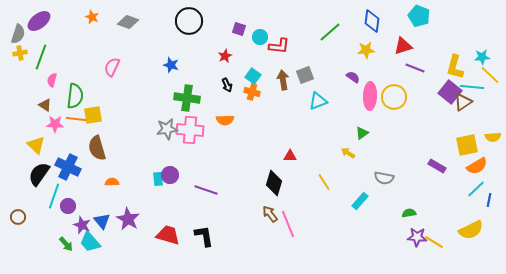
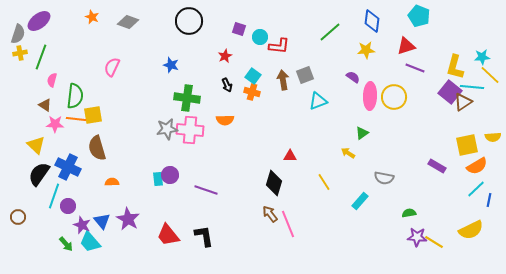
red triangle at (403, 46): moved 3 px right
red trapezoid at (168, 235): rotated 145 degrees counterclockwise
